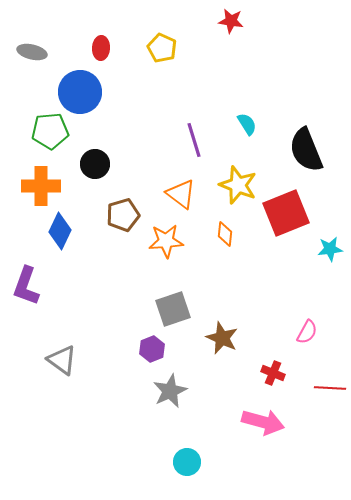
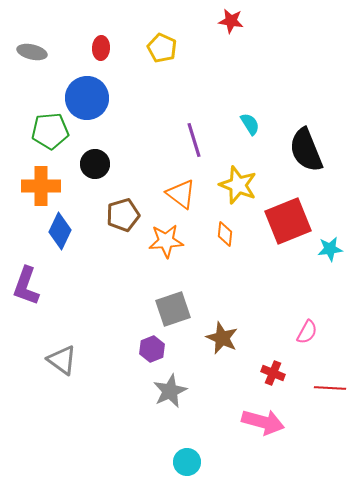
blue circle: moved 7 px right, 6 px down
cyan semicircle: moved 3 px right
red square: moved 2 px right, 8 px down
